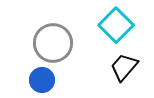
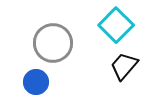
black trapezoid: moved 1 px up
blue circle: moved 6 px left, 2 px down
